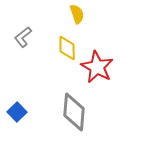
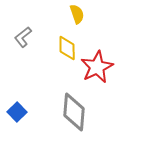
red star: rotated 16 degrees clockwise
